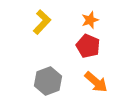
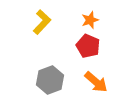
gray hexagon: moved 2 px right, 1 px up
